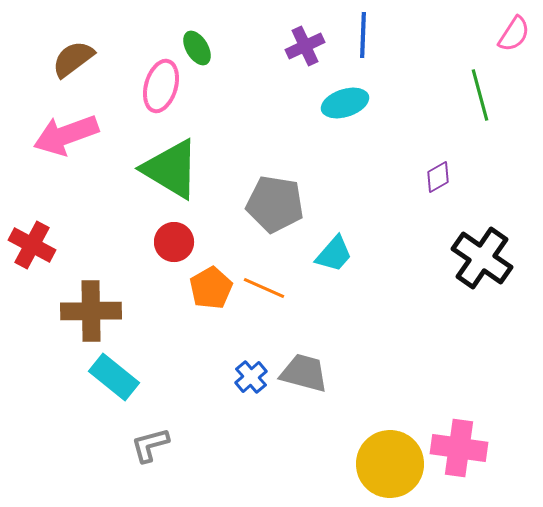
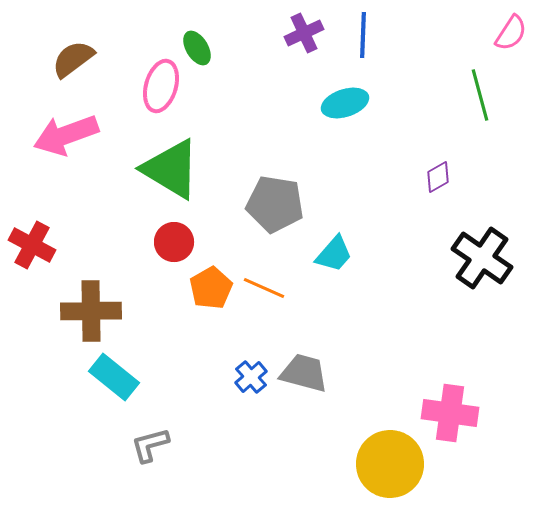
pink semicircle: moved 3 px left, 1 px up
purple cross: moved 1 px left, 13 px up
pink cross: moved 9 px left, 35 px up
